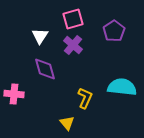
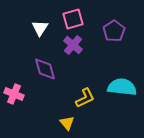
white triangle: moved 8 px up
pink cross: rotated 18 degrees clockwise
yellow L-shape: rotated 40 degrees clockwise
